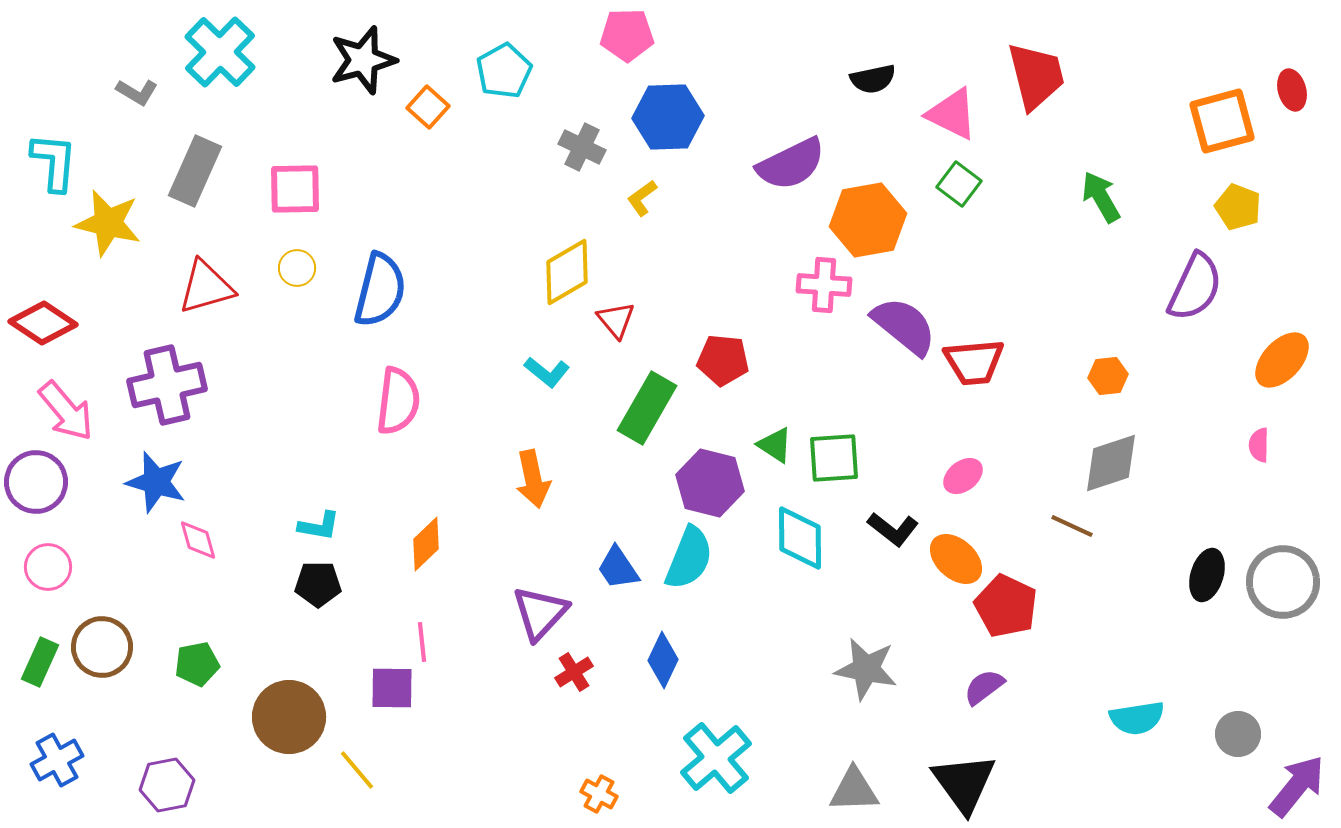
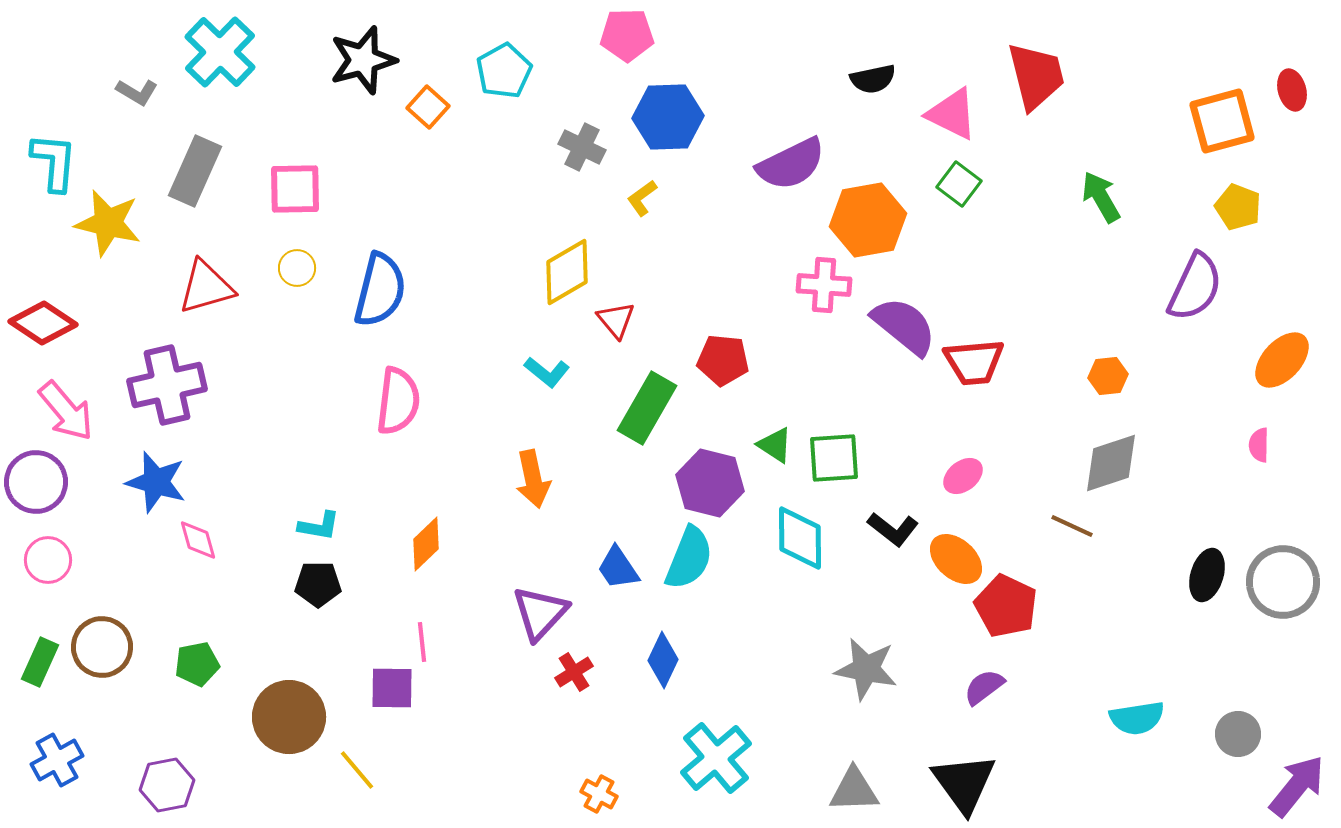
pink circle at (48, 567): moved 7 px up
